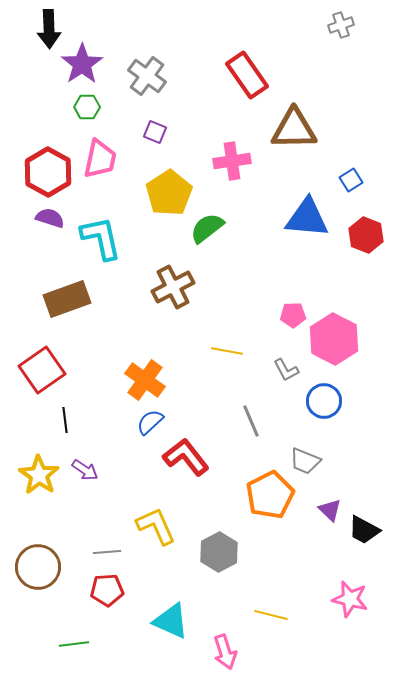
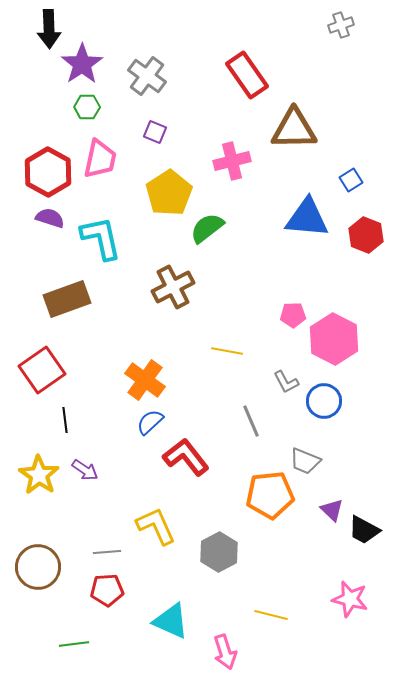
pink cross at (232, 161): rotated 6 degrees counterclockwise
gray L-shape at (286, 370): moved 12 px down
orange pentagon at (270, 495): rotated 21 degrees clockwise
purple triangle at (330, 510): moved 2 px right
